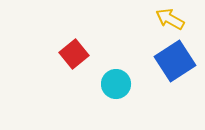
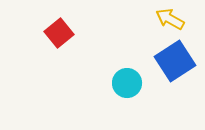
red square: moved 15 px left, 21 px up
cyan circle: moved 11 px right, 1 px up
